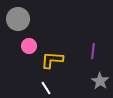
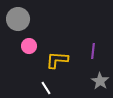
yellow L-shape: moved 5 px right
